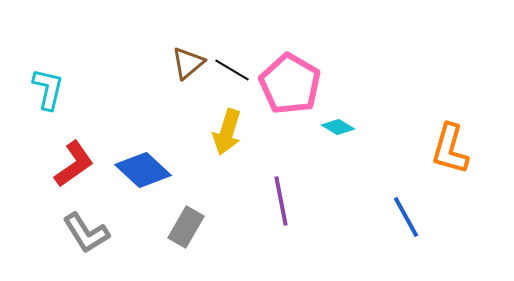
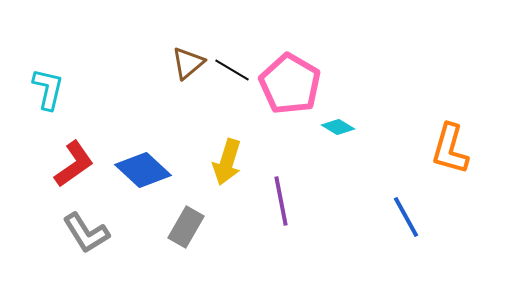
yellow arrow: moved 30 px down
